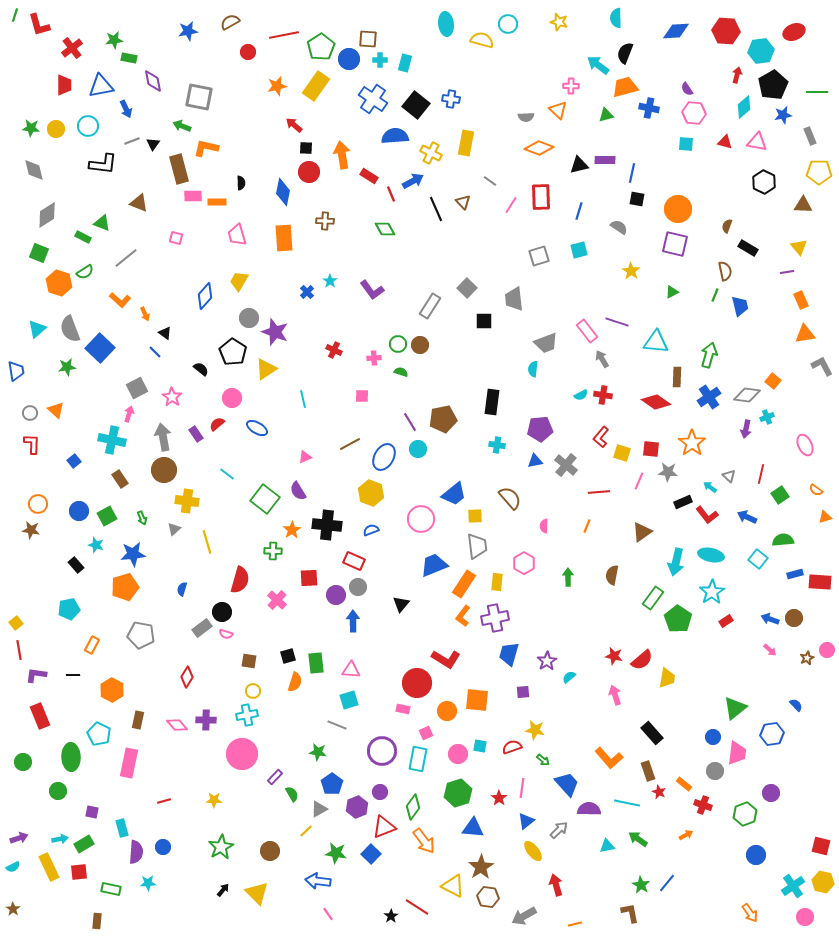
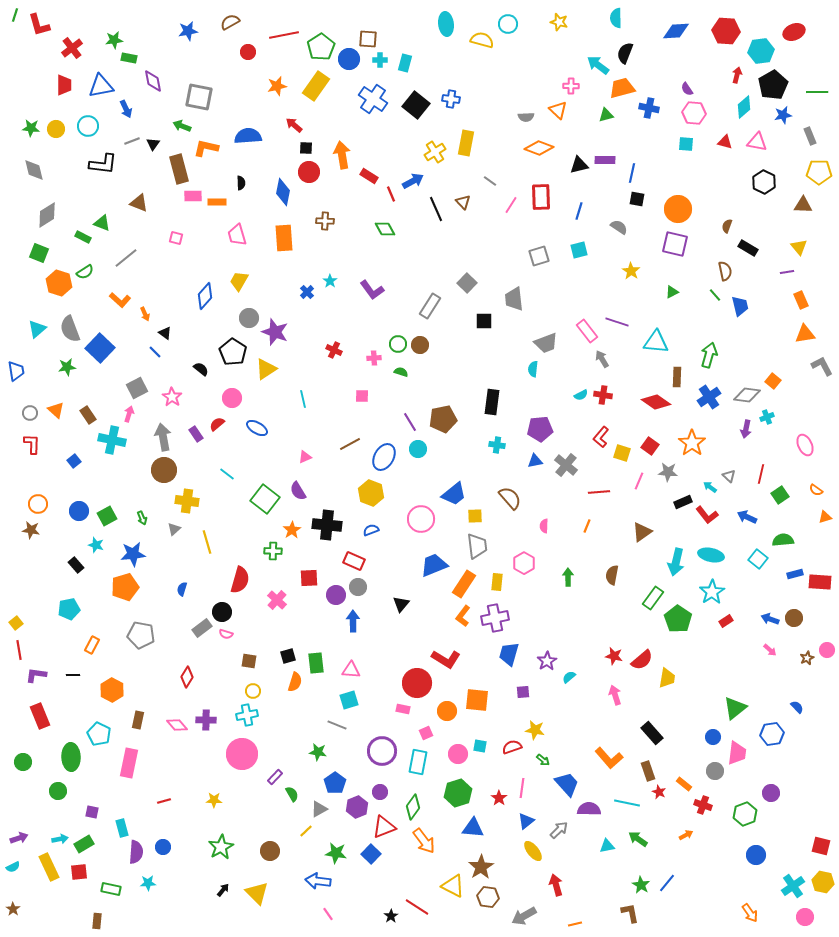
orange trapezoid at (625, 87): moved 3 px left, 1 px down
blue semicircle at (395, 136): moved 147 px left
yellow cross at (431, 153): moved 4 px right, 1 px up; rotated 30 degrees clockwise
gray square at (467, 288): moved 5 px up
green line at (715, 295): rotated 64 degrees counterclockwise
red square at (651, 449): moved 1 px left, 3 px up; rotated 30 degrees clockwise
brown rectangle at (120, 479): moved 32 px left, 64 px up
blue semicircle at (796, 705): moved 1 px right, 2 px down
cyan rectangle at (418, 759): moved 3 px down
blue pentagon at (332, 784): moved 3 px right, 1 px up
